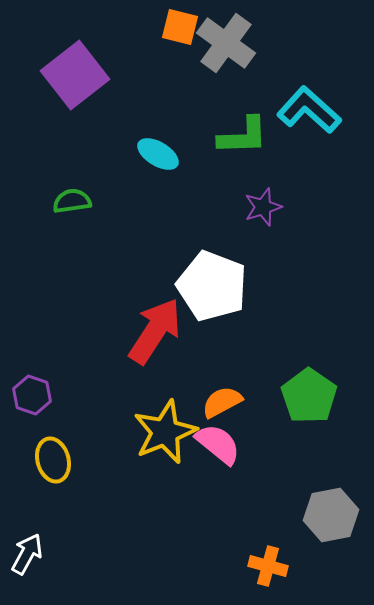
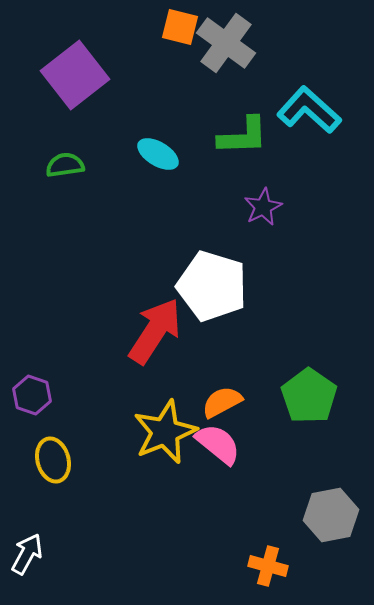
green semicircle: moved 7 px left, 36 px up
purple star: rotated 9 degrees counterclockwise
white pentagon: rotated 4 degrees counterclockwise
